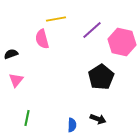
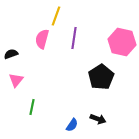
yellow line: moved 3 px up; rotated 60 degrees counterclockwise
purple line: moved 18 px left, 8 px down; rotated 40 degrees counterclockwise
pink semicircle: rotated 30 degrees clockwise
green line: moved 5 px right, 11 px up
blue semicircle: rotated 32 degrees clockwise
